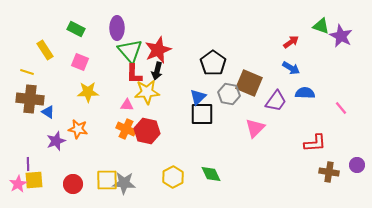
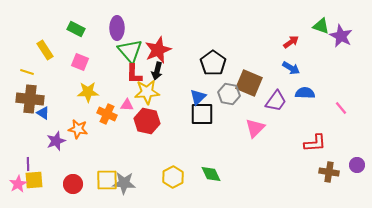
blue triangle at (48, 112): moved 5 px left, 1 px down
orange cross at (126, 129): moved 19 px left, 15 px up
red hexagon at (147, 131): moved 10 px up
